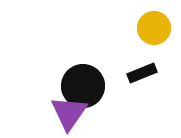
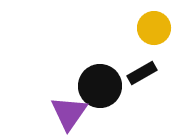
black rectangle: rotated 8 degrees counterclockwise
black circle: moved 17 px right
